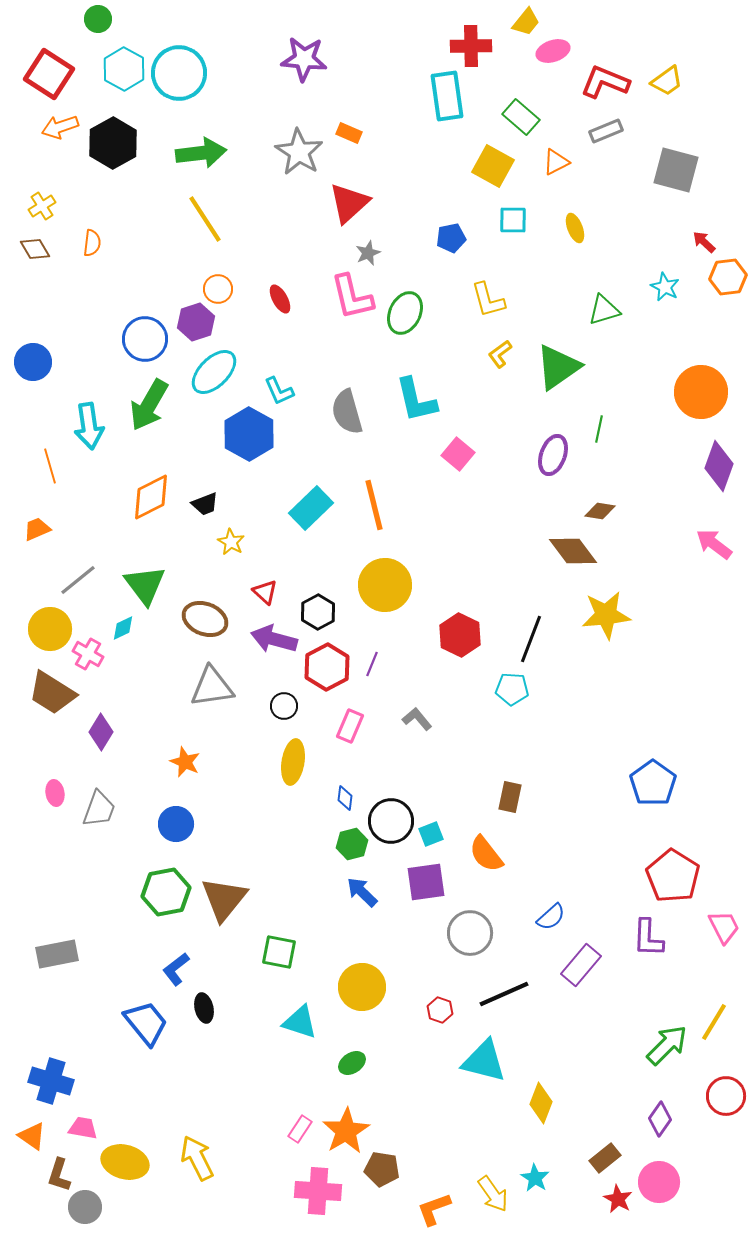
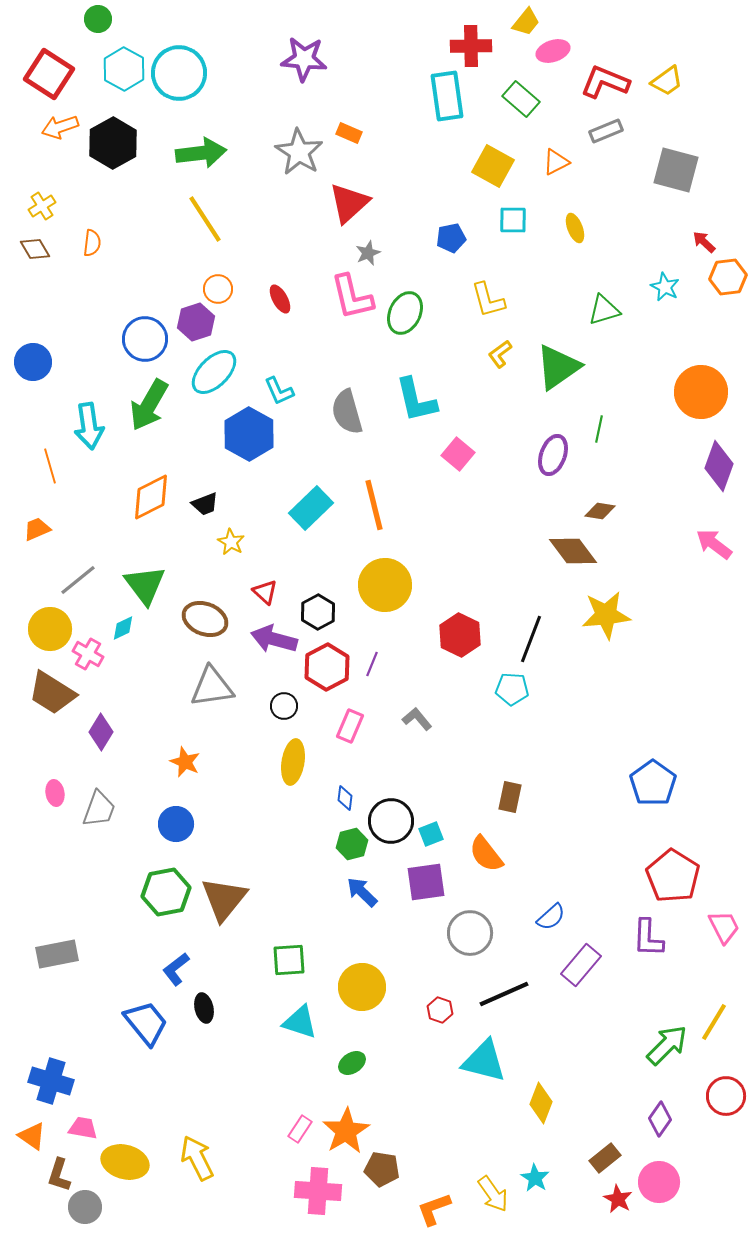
green rectangle at (521, 117): moved 18 px up
green square at (279, 952): moved 10 px right, 8 px down; rotated 15 degrees counterclockwise
